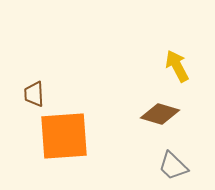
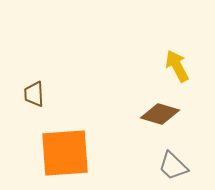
orange square: moved 1 px right, 17 px down
